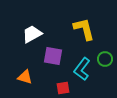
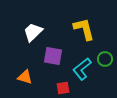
white trapezoid: moved 1 px right, 2 px up; rotated 15 degrees counterclockwise
cyan L-shape: rotated 15 degrees clockwise
